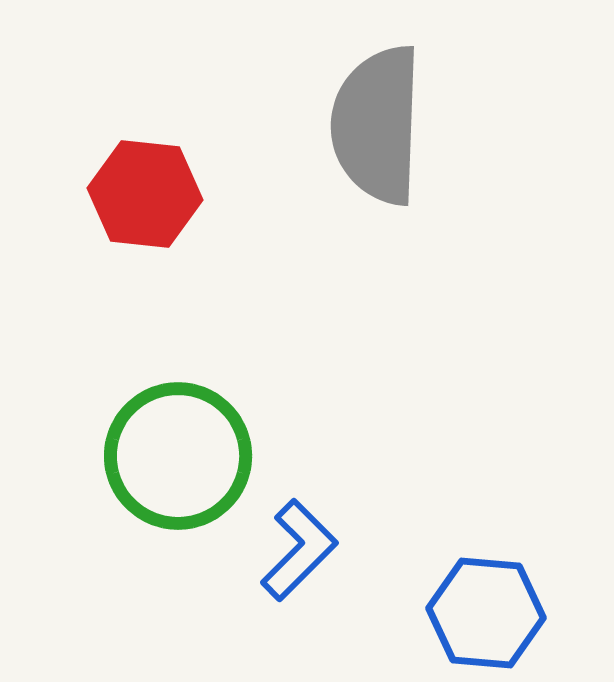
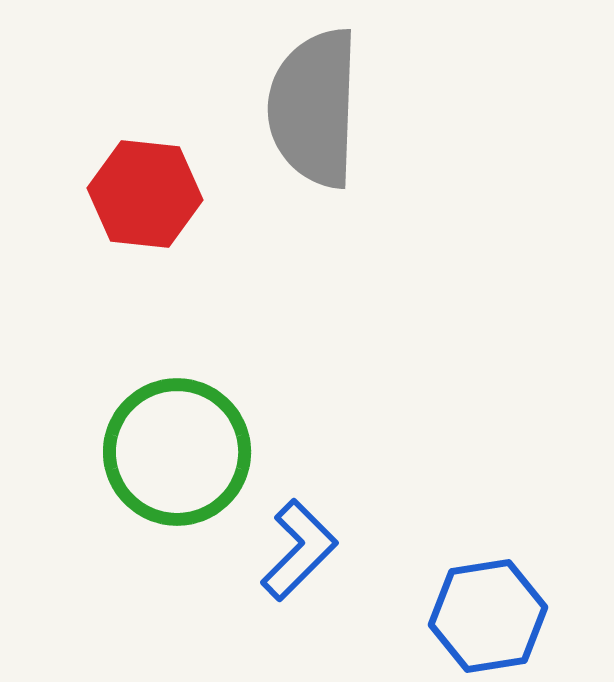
gray semicircle: moved 63 px left, 17 px up
green circle: moved 1 px left, 4 px up
blue hexagon: moved 2 px right, 3 px down; rotated 14 degrees counterclockwise
